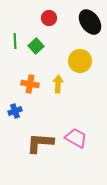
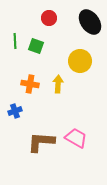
green square: rotated 28 degrees counterclockwise
brown L-shape: moved 1 px right, 1 px up
